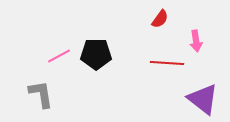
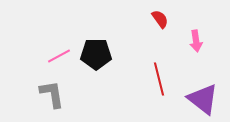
red semicircle: rotated 72 degrees counterclockwise
red line: moved 8 px left, 16 px down; rotated 72 degrees clockwise
gray L-shape: moved 11 px right
